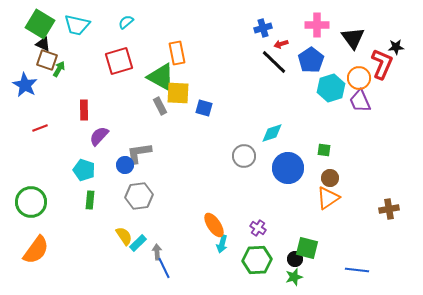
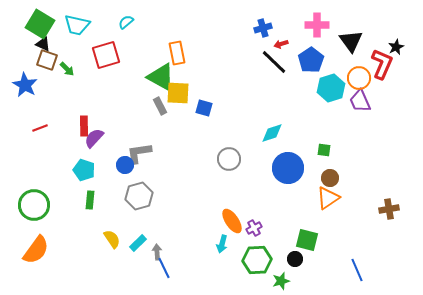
black triangle at (353, 38): moved 2 px left, 3 px down
black star at (396, 47): rotated 21 degrees counterclockwise
red square at (119, 61): moved 13 px left, 6 px up
green arrow at (59, 69): moved 8 px right; rotated 105 degrees clockwise
red rectangle at (84, 110): moved 16 px down
purple semicircle at (99, 136): moved 5 px left, 2 px down
gray circle at (244, 156): moved 15 px left, 3 px down
gray hexagon at (139, 196): rotated 8 degrees counterclockwise
green circle at (31, 202): moved 3 px right, 3 px down
orange ellipse at (214, 225): moved 18 px right, 4 px up
purple cross at (258, 228): moved 4 px left; rotated 28 degrees clockwise
yellow semicircle at (124, 236): moved 12 px left, 3 px down
green square at (307, 248): moved 8 px up
blue line at (357, 270): rotated 60 degrees clockwise
green star at (294, 277): moved 13 px left, 4 px down
